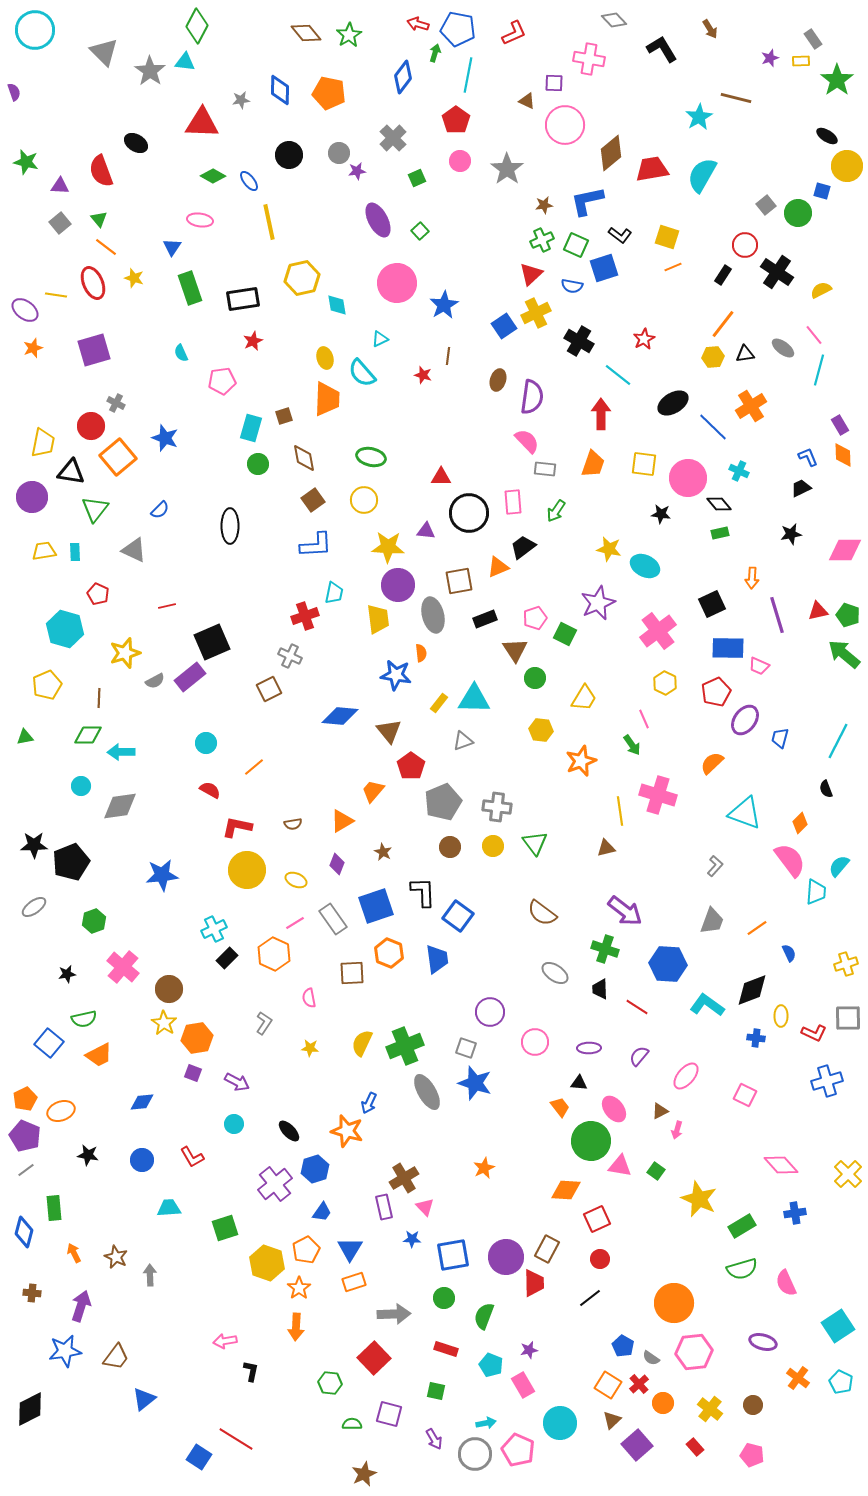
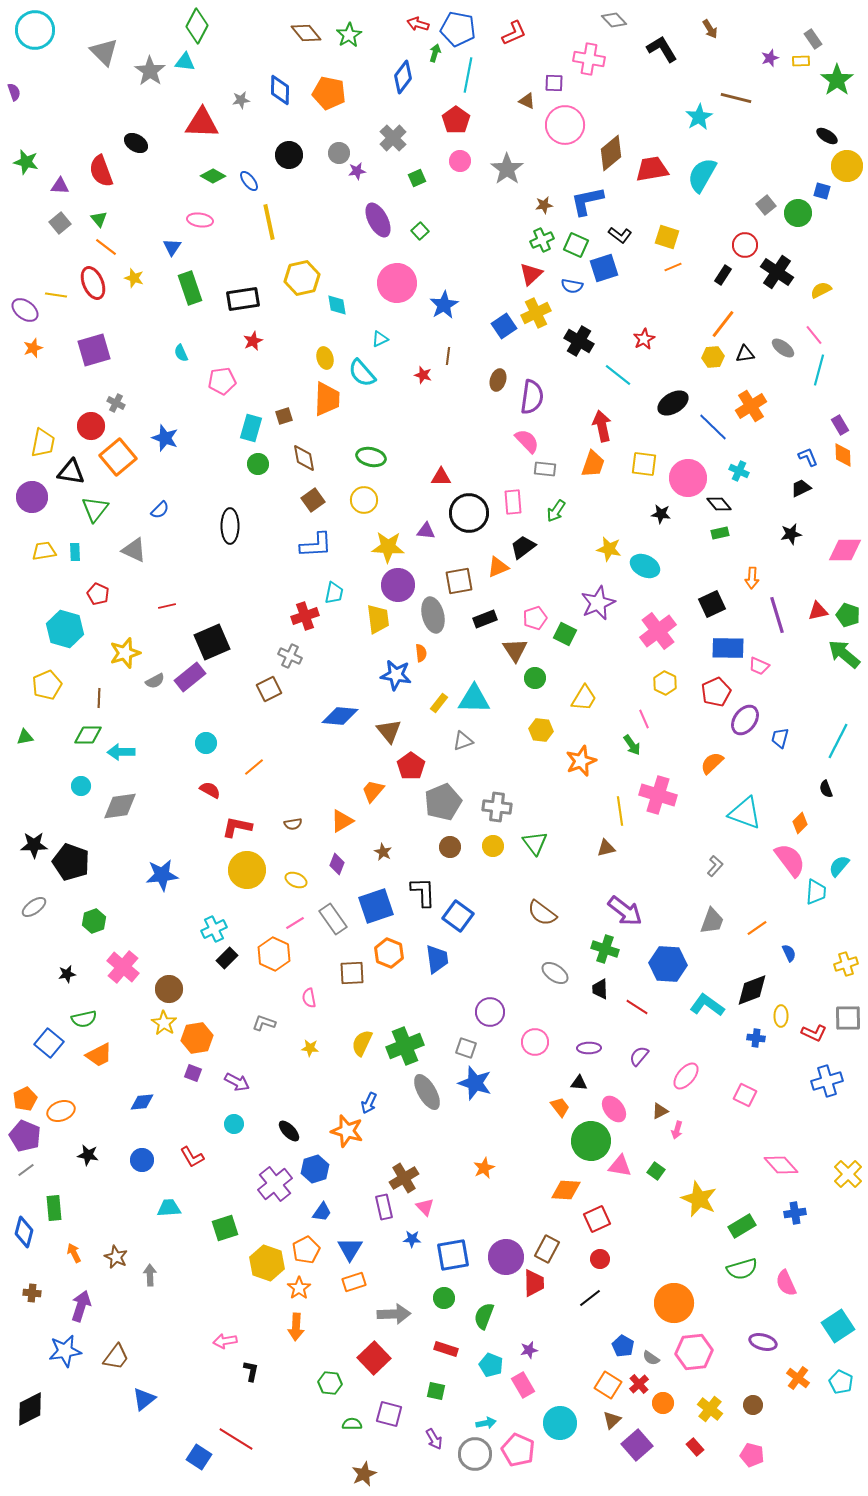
red arrow at (601, 414): moved 1 px right, 12 px down; rotated 12 degrees counterclockwise
black pentagon at (71, 862): rotated 30 degrees counterclockwise
gray L-shape at (264, 1023): rotated 105 degrees counterclockwise
